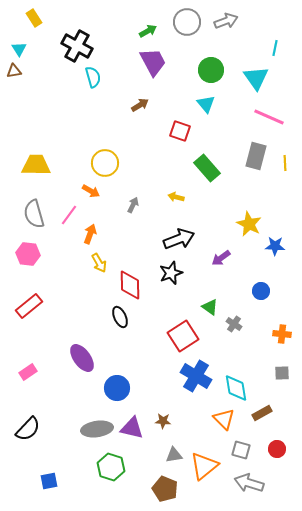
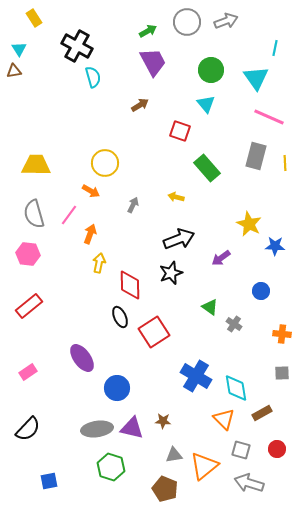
yellow arrow at (99, 263): rotated 138 degrees counterclockwise
red square at (183, 336): moved 29 px left, 4 px up
